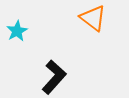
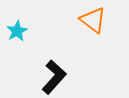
orange triangle: moved 2 px down
